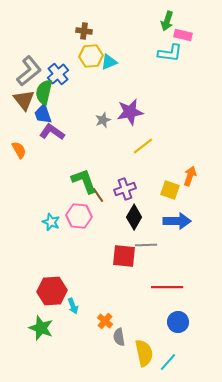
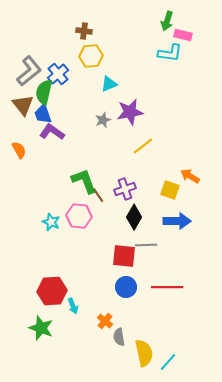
cyan triangle: moved 22 px down
brown triangle: moved 1 px left, 5 px down
orange arrow: rotated 78 degrees counterclockwise
blue circle: moved 52 px left, 35 px up
